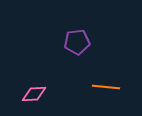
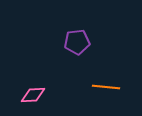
pink diamond: moved 1 px left, 1 px down
